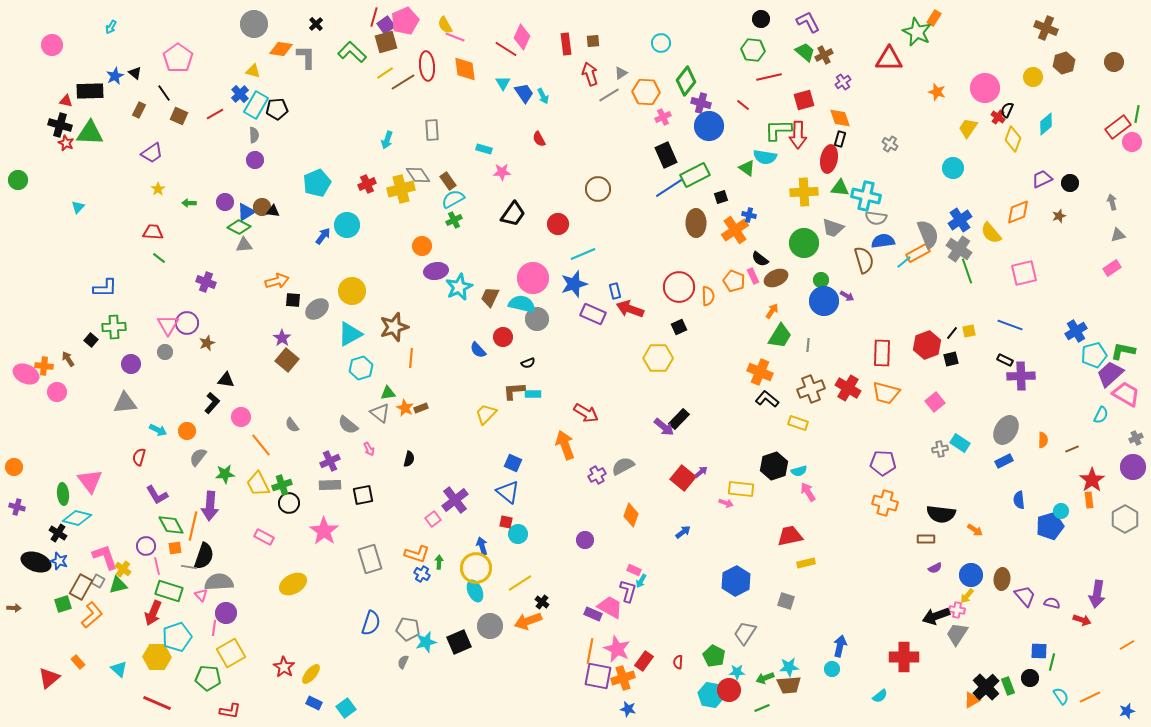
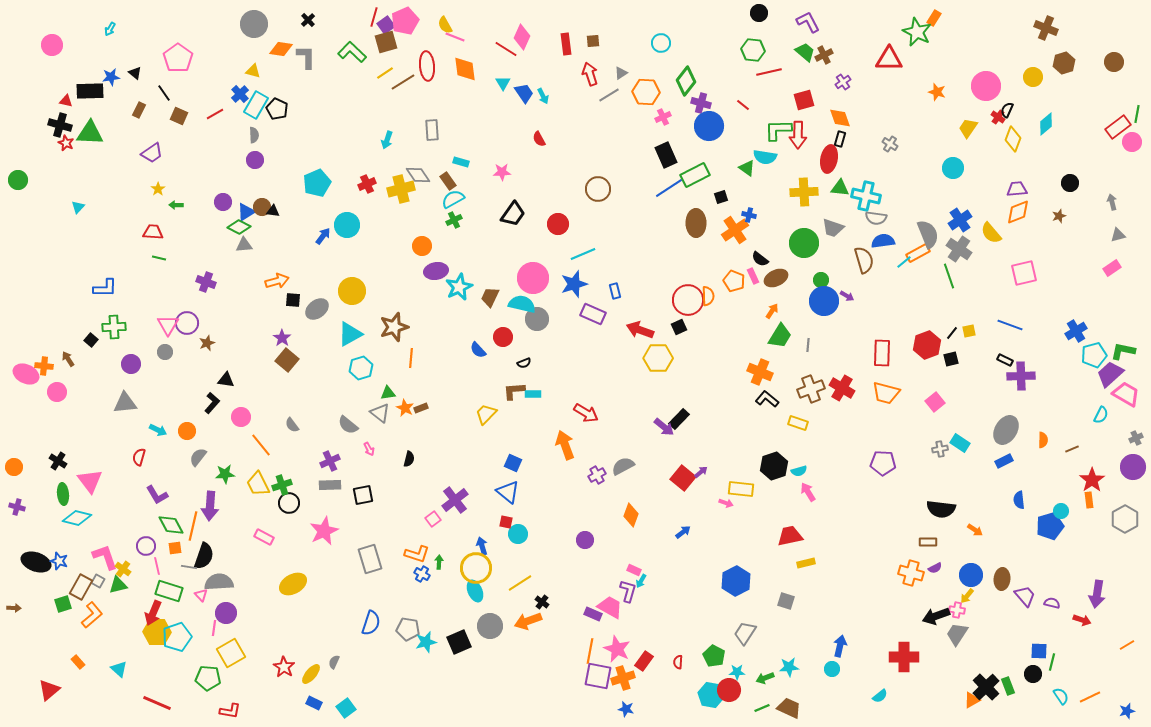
black circle at (761, 19): moved 2 px left, 6 px up
black cross at (316, 24): moved 8 px left, 4 px up
cyan arrow at (111, 27): moved 1 px left, 2 px down
blue star at (115, 76): moved 4 px left, 1 px down; rotated 18 degrees clockwise
red line at (769, 77): moved 5 px up
pink circle at (985, 88): moved 1 px right, 2 px up
black pentagon at (277, 109): rotated 30 degrees clockwise
cyan rectangle at (484, 149): moved 23 px left, 13 px down
purple trapezoid at (1042, 179): moved 25 px left, 10 px down; rotated 20 degrees clockwise
purple circle at (225, 202): moved 2 px left
green arrow at (189, 203): moved 13 px left, 2 px down
green line at (159, 258): rotated 24 degrees counterclockwise
green line at (967, 271): moved 18 px left, 5 px down
red circle at (679, 287): moved 9 px right, 13 px down
red arrow at (630, 309): moved 10 px right, 21 px down
black semicircle at (528, 363): moved 4 px left
red cross at (848, 388): moved 6 px left
orange cross at (885, 503): moved 26 px right, 70 px down
black semicircle at (941, 514): moved 5 px up
pink star at (324, 531): rotated 12 degrees clockwise
black cross at (58, 533): moved 72 px up
brown rectangle at (926, 539): moved 2 px right, 3 px down
yellow hexagon at (157, 657): moved 25 px up
gray semicircle at (403, 662): moved 69 px left
red triangle at (49, 678): moved 12 px down
black circle at (1030, 678): moved 3 px right, 4 px up
brown trapezoid at (789, 685): moved 23 px down; rotated 150 degrees counterclockwise
blue star at (628, 709): moved 2 px left
